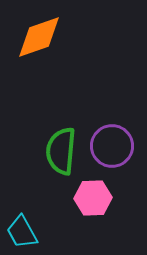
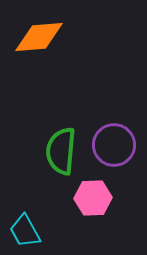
orange diamond: rotated 15 degrees clockwise
purple circle: moved 2 px right, 1 px up
cyan trapezoid: moved 3 px right, 1 px up
